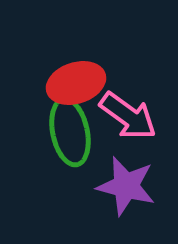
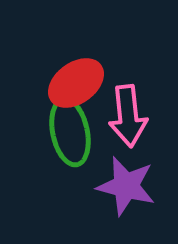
red ellipse: rotated 18 degrees counterclockwise
pink arrow: rotated 48 degrees clockwise
